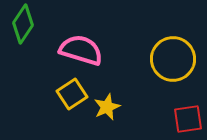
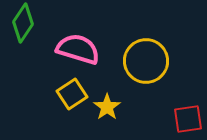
green diamond: moved 1 px up
pink semicircle: moved 3 px left, 1 px up
yellow circle: moved 27 px left, 2 px down
yellow star: rotated 12 degrees counterclockwise
